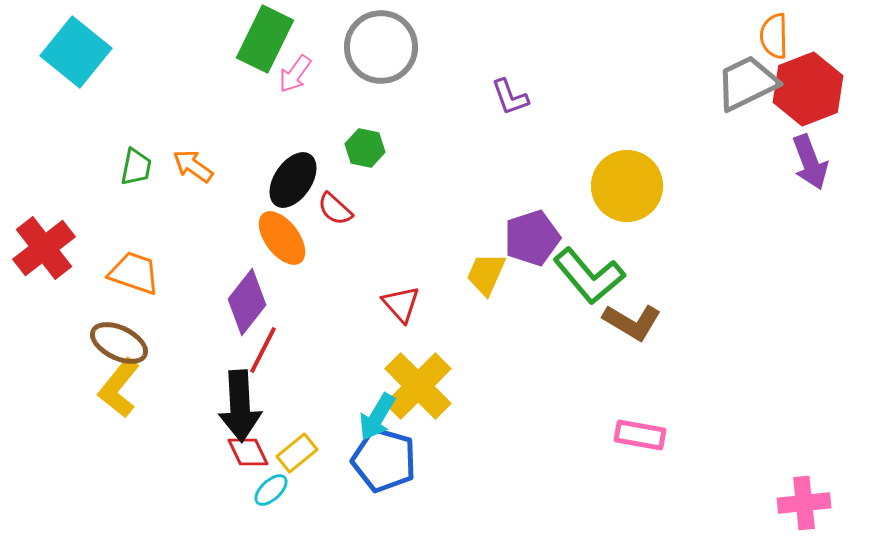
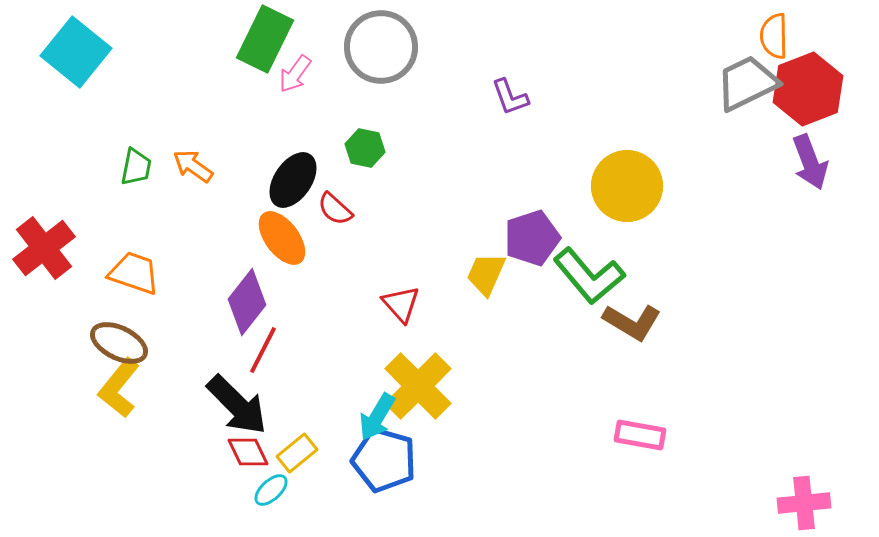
black arrow: moved 3 px left, 1 px up; rotated 42 degrees counterclockwise
